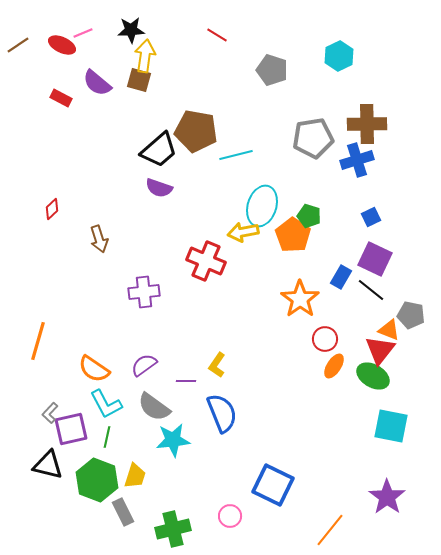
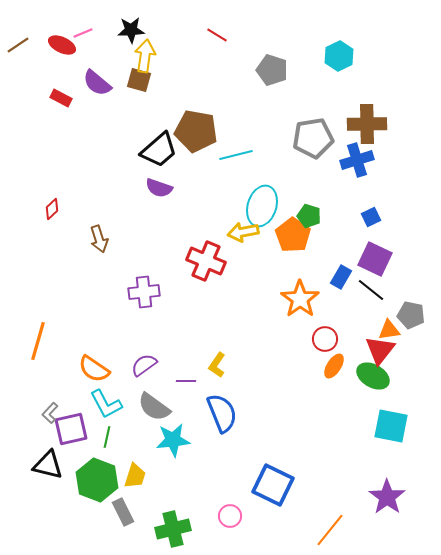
orange triangle at (389, 330): rotated 30 degrees counterclockwise
